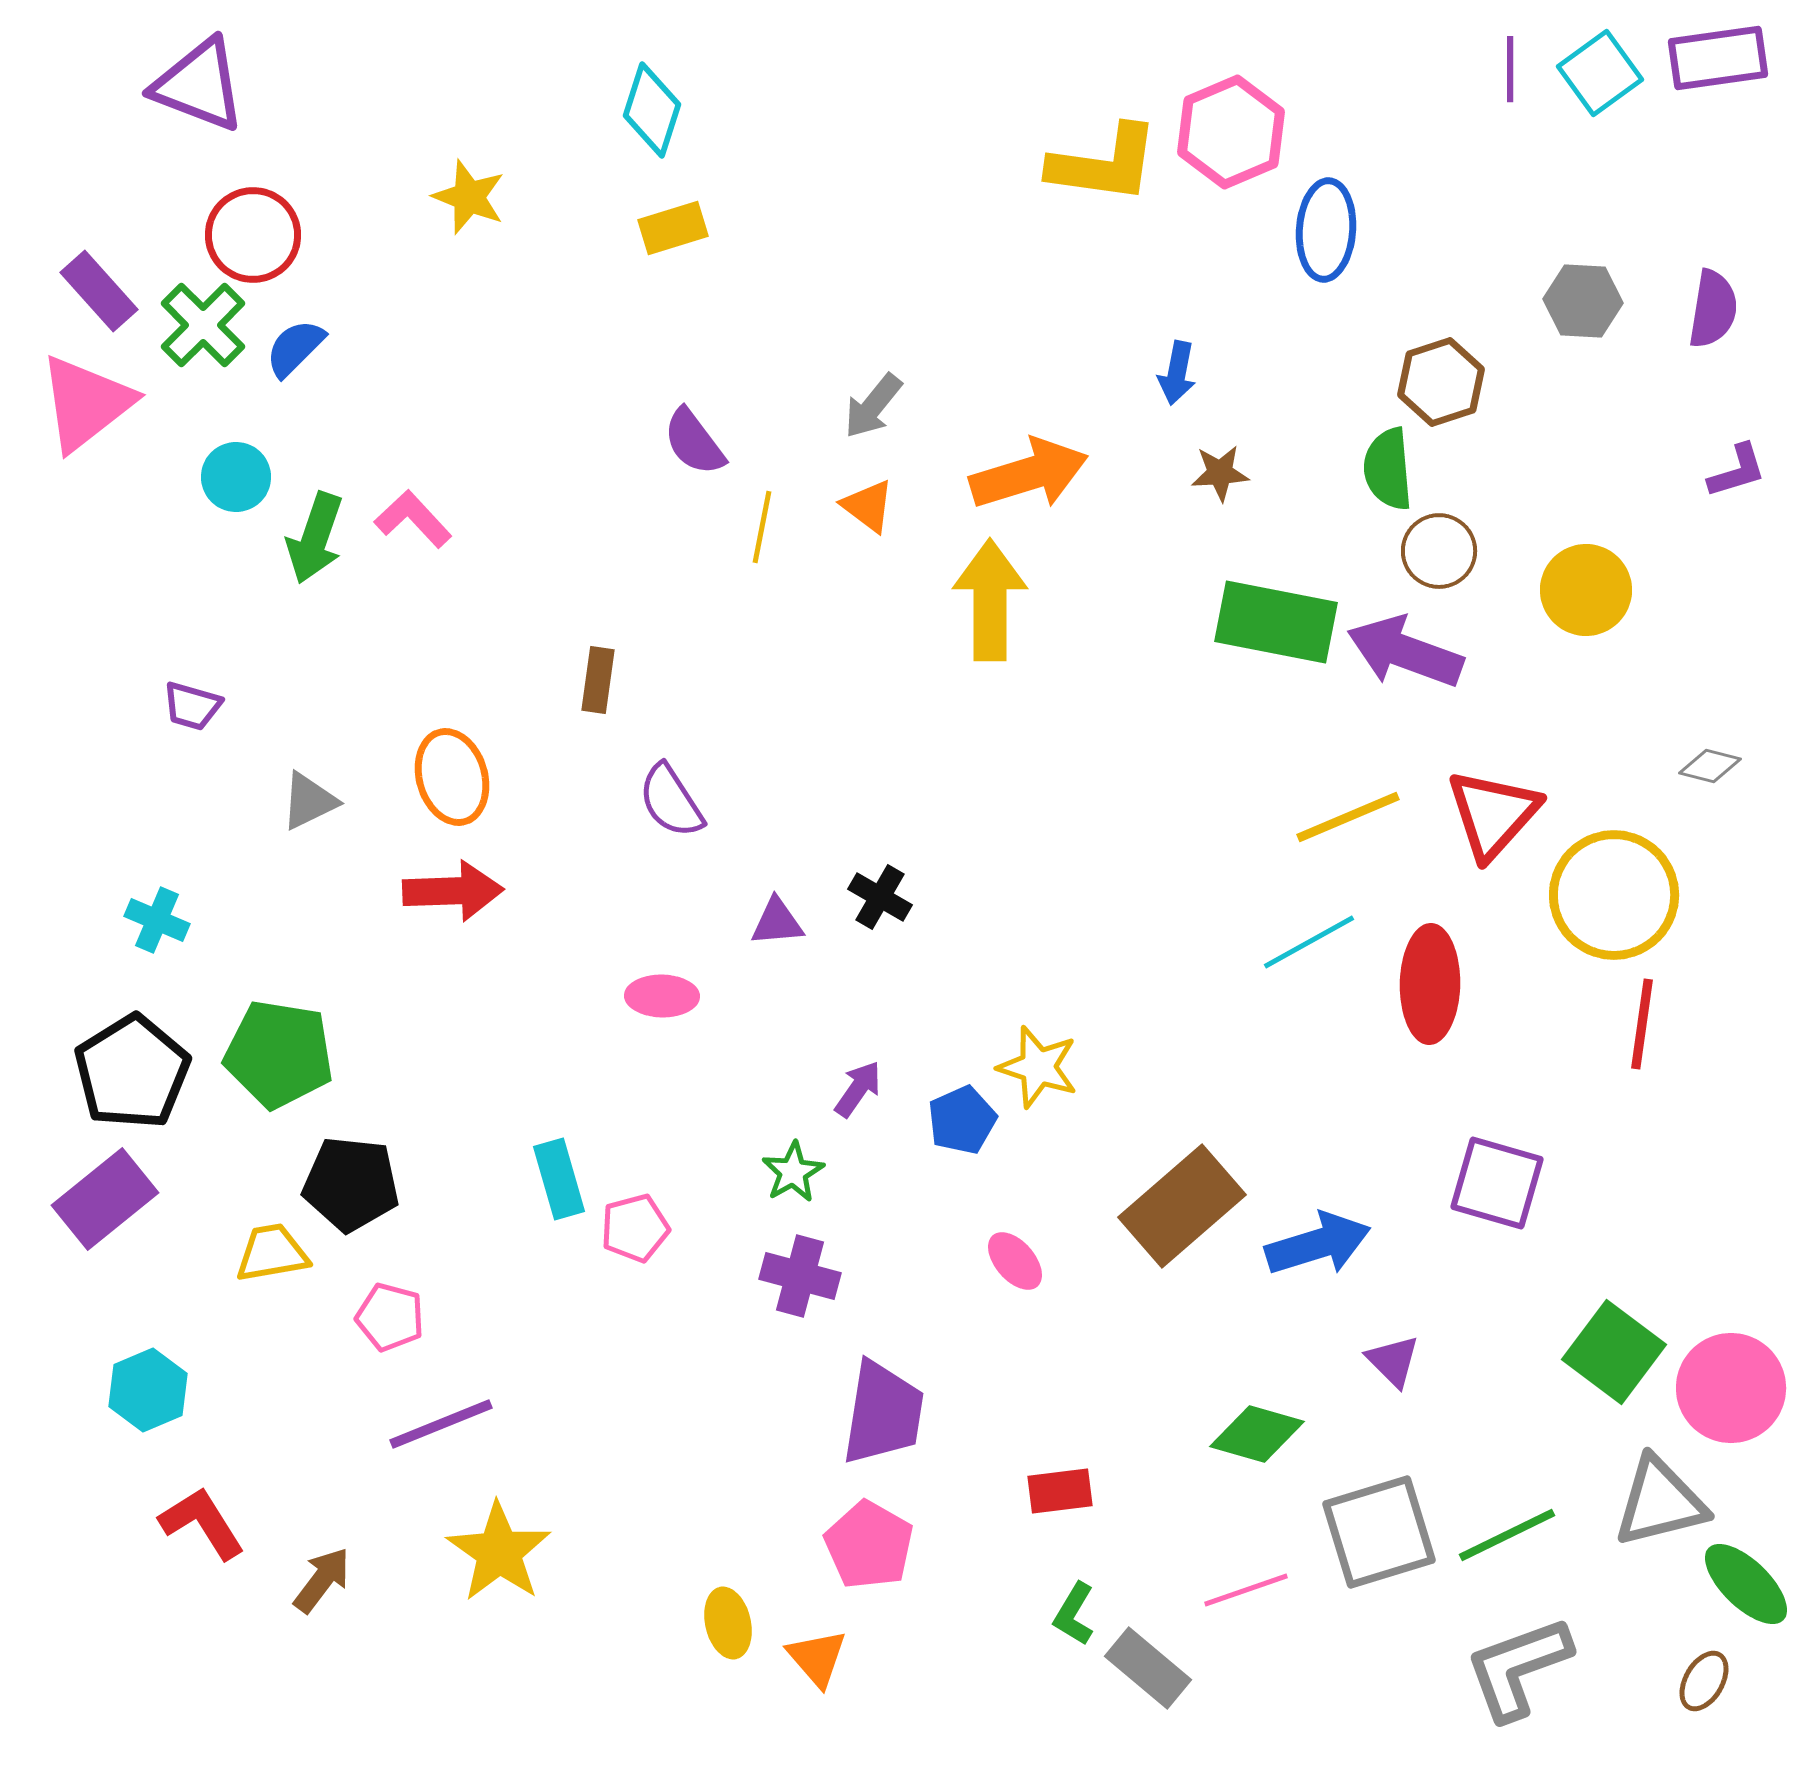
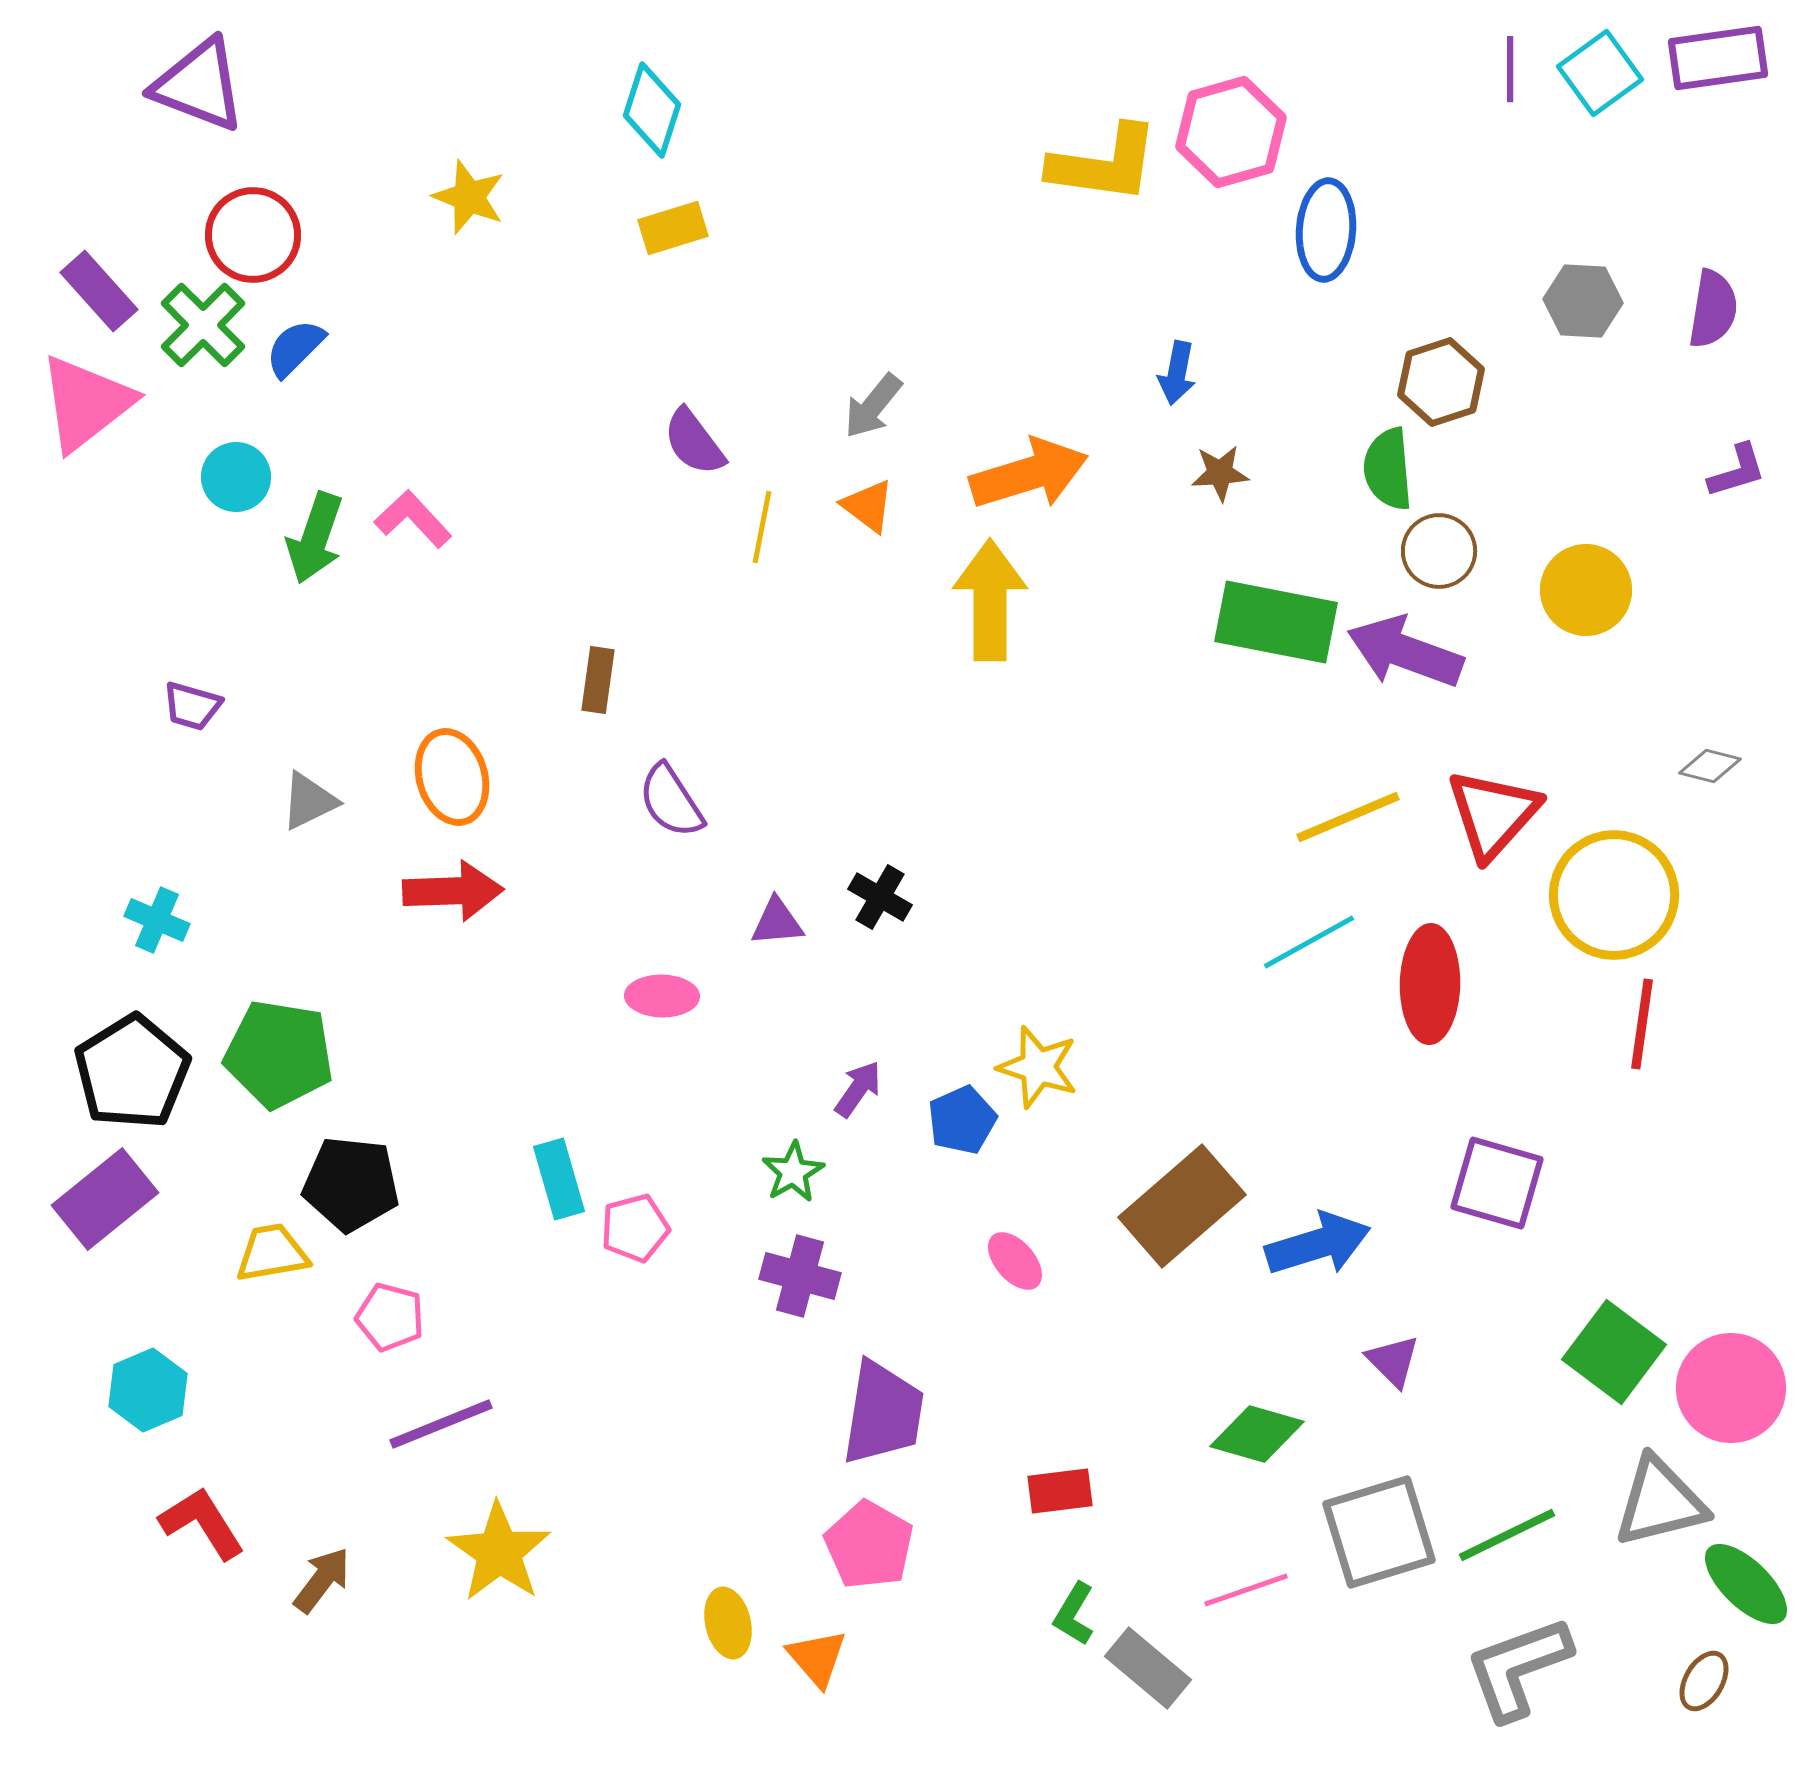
pink hexagon at (1231, 132): rotated 7 degrees clockwise
